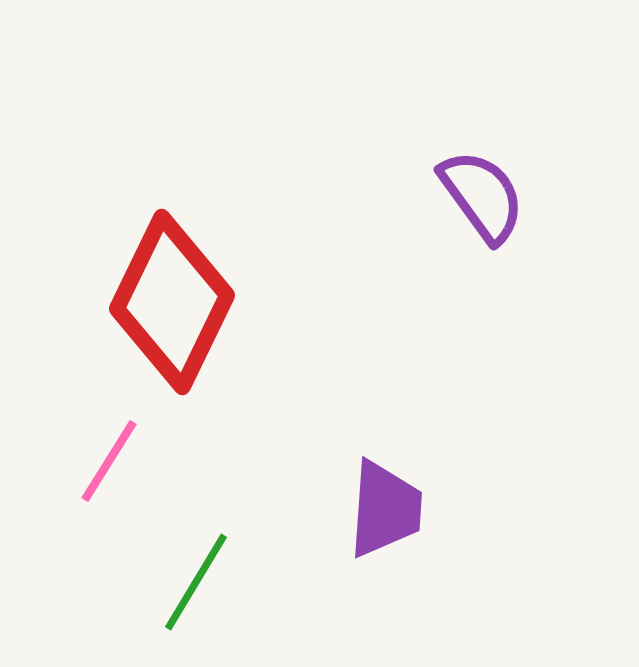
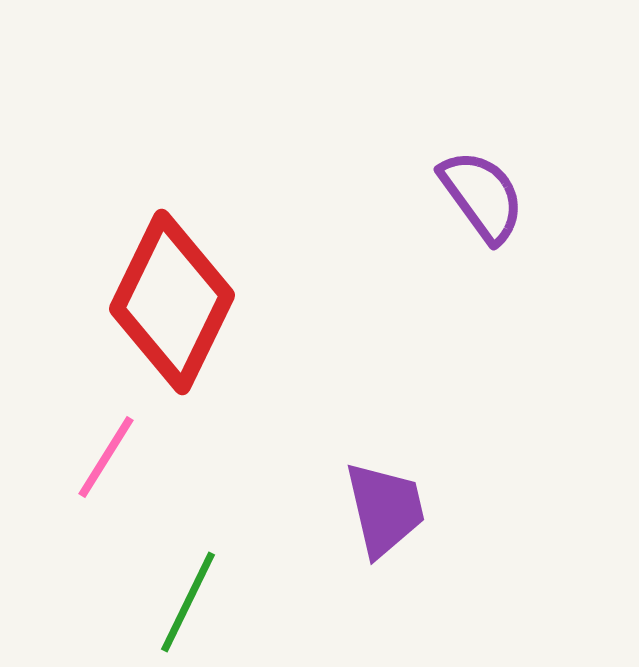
pink line: moved 3 px left, 4 px up
purple trapezoid: rotated 17 degrees counterclockwise
green line: moved 8 px left, 20 px down; rotated 5 degrees counterclockwise
